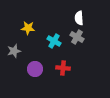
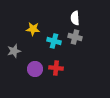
white semicircle: moved 4 px left
yellow star: moved 5 px right, 1 px down
gray cross: moved 2 px left; rotated 16 degrees counterclockwise
cyan cross: rotated 16 degrees counterclockwise
red cross: moved 7 px left
